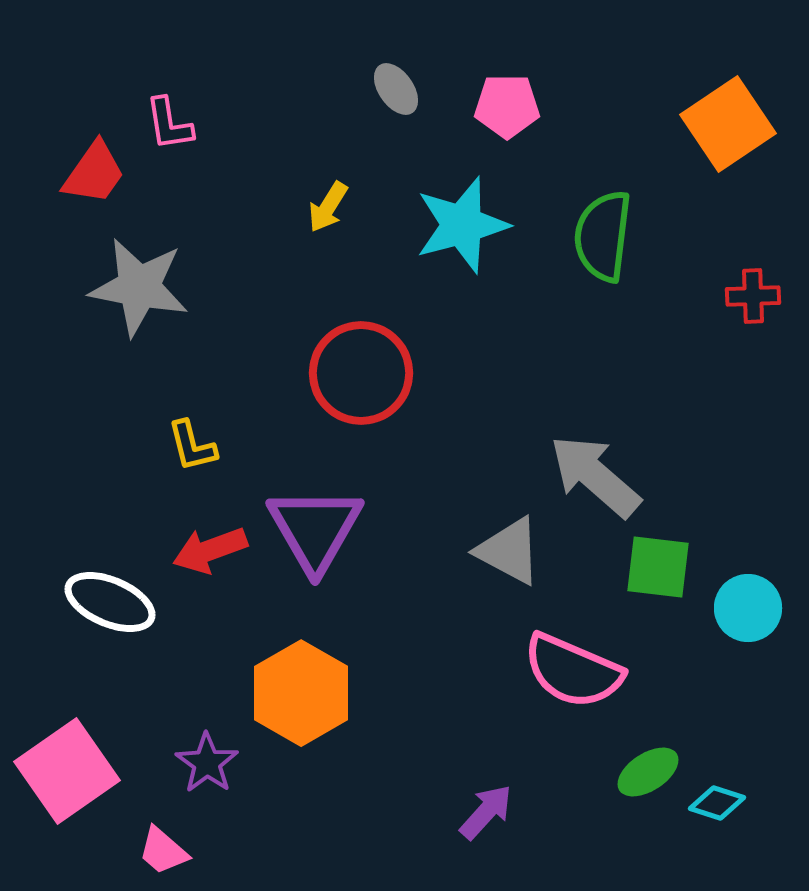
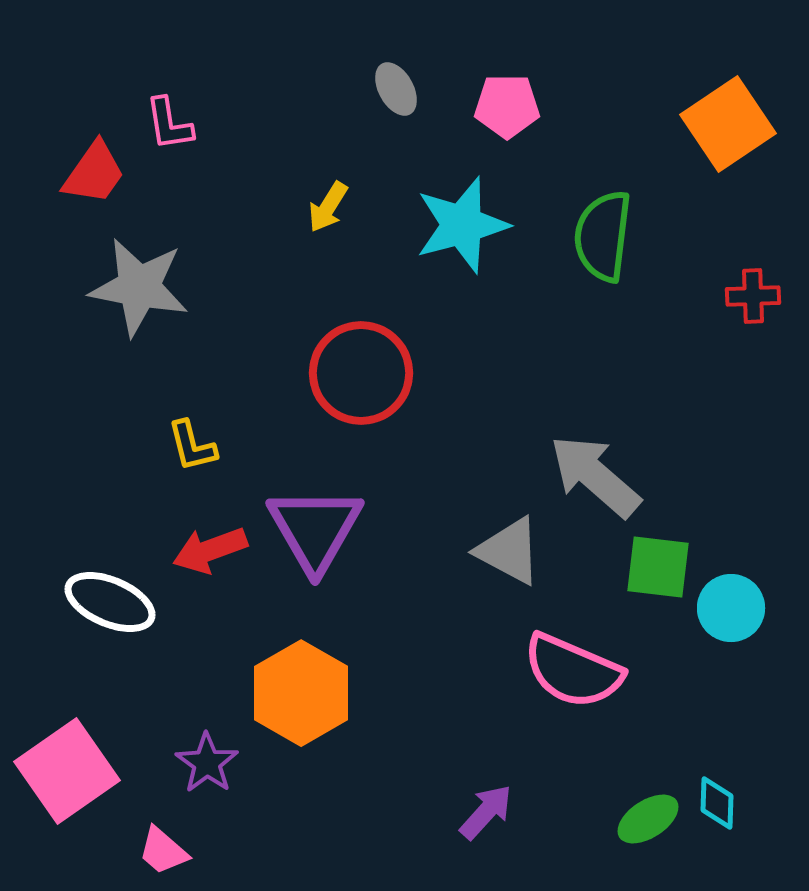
gray ellipse: rotated 6 degrees clockwise
cyan circle: moved 17 px left
green ellipse: moved 47 px down
cyan diamond: rotated 74 degrees clockwise
